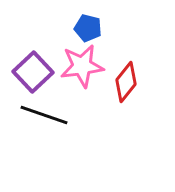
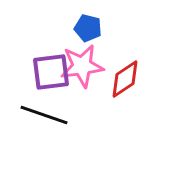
purple square: moved 18 px right; rotated 36 degrees clockwise
red diamond: moved 1 px left, 3 px up; rotated 18 degrees clockwise
